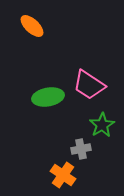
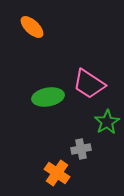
orange ellipse: moved 1 px down
pink trapezoid: moved 1 px up
green star: moved 5 px right, 3 px up
orange cross: moved 6 px left, 2 px up
